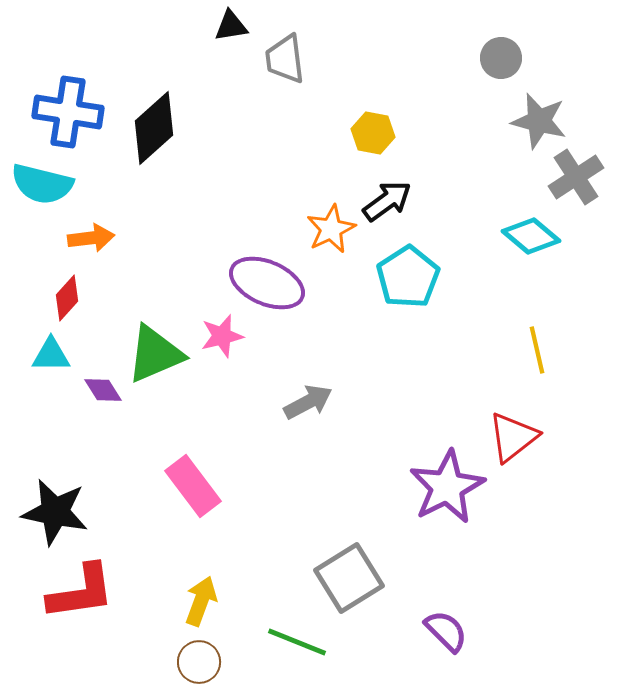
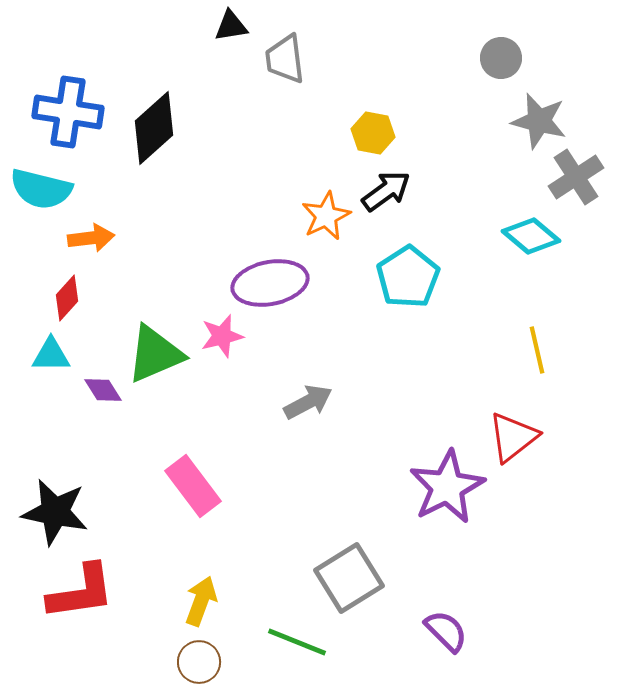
cyan semicircle: moved 1 px left, 5 px down
black arrow: moved 1 px left, 10 px up
orange star: moved 5 px left, 13 px up
purple ellipse: moved 3 px right; rotated 34 degrees counterclockwise
